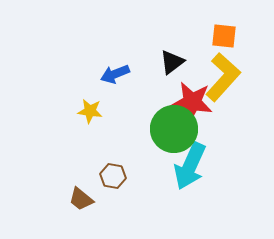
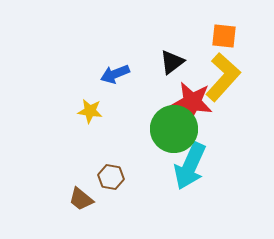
brown hexagon: moved 2 px left, 1 px down
